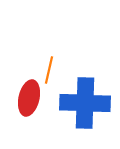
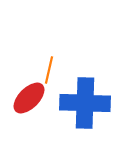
red ellipse: rotated 32 degrees clockwise
